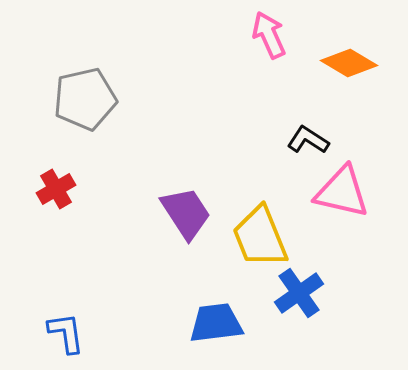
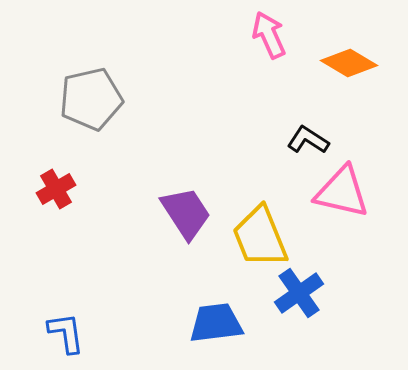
gray pentagon: moved 6 px right
